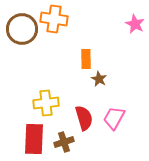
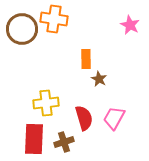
pink star: moved 5 px left, 1 px down
